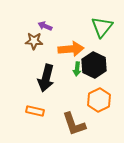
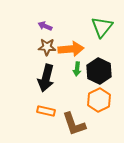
brown star: moved 13 px right, 6 px down
black hexagon: moved 5 px right, 6 px down
orange rectangle: moved 11 px right
